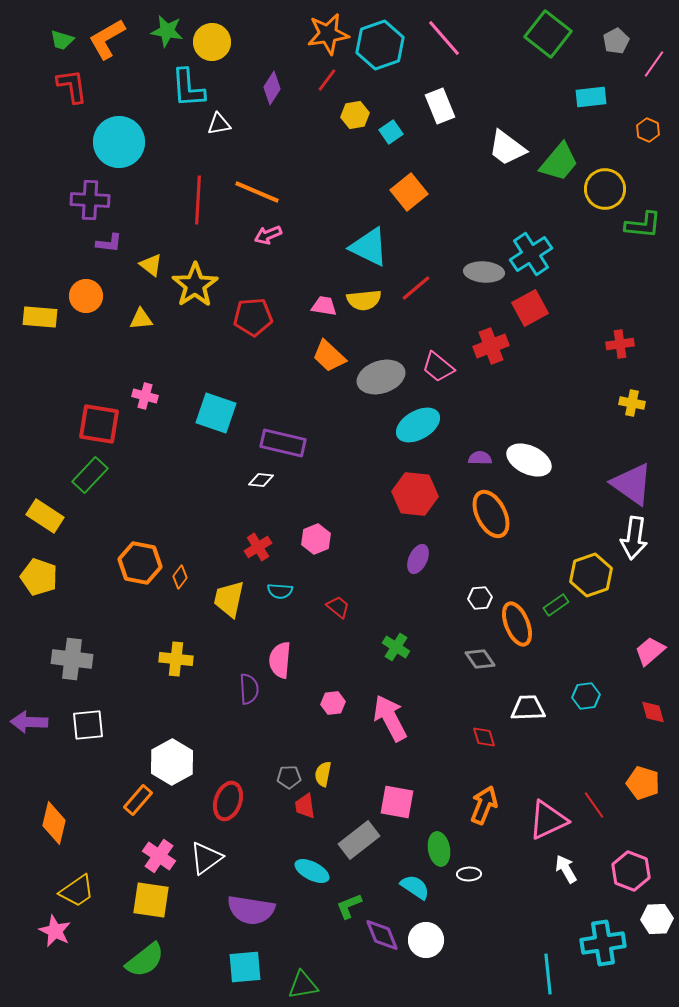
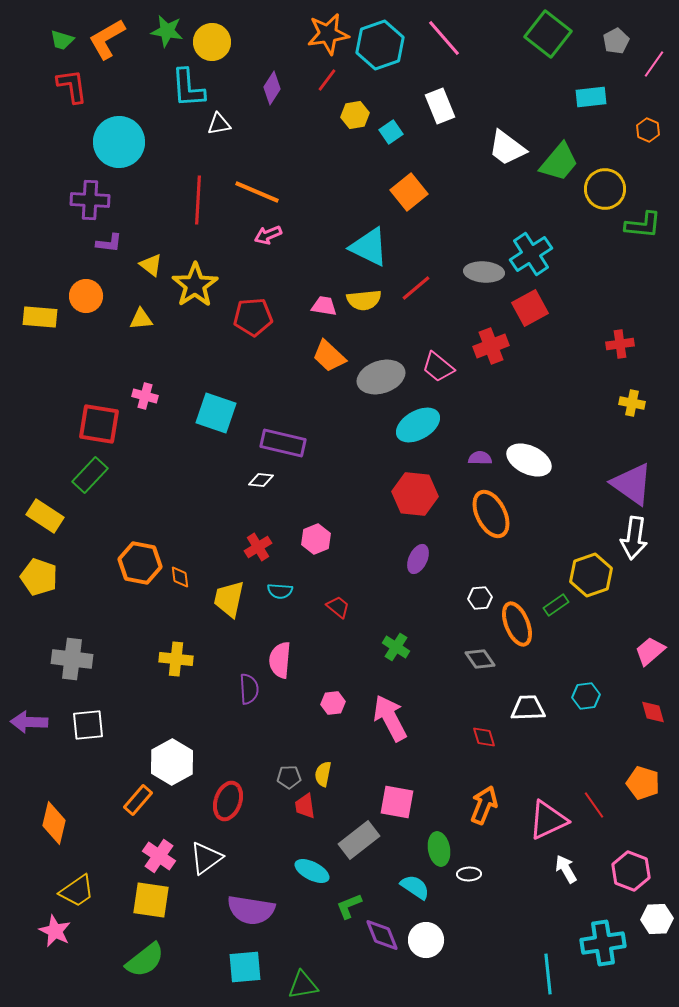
orange diamond at (180, 577): rotated 45 degrees counterclockwise
